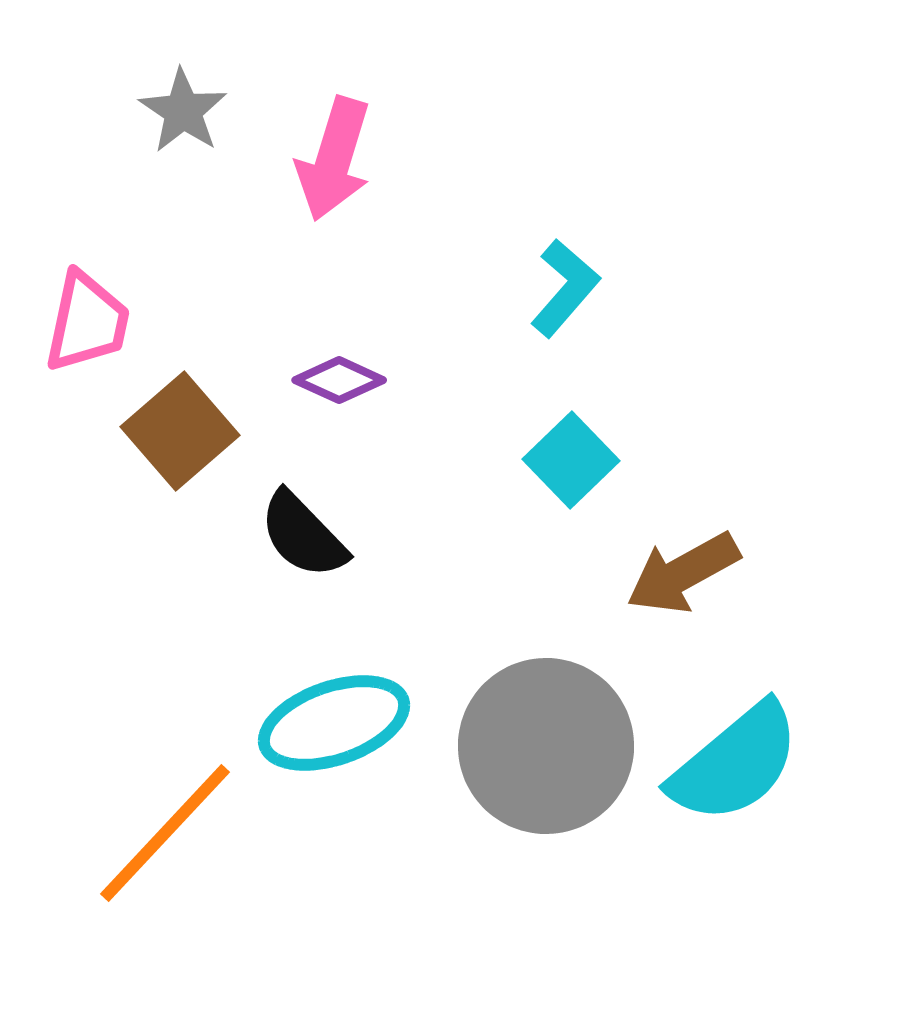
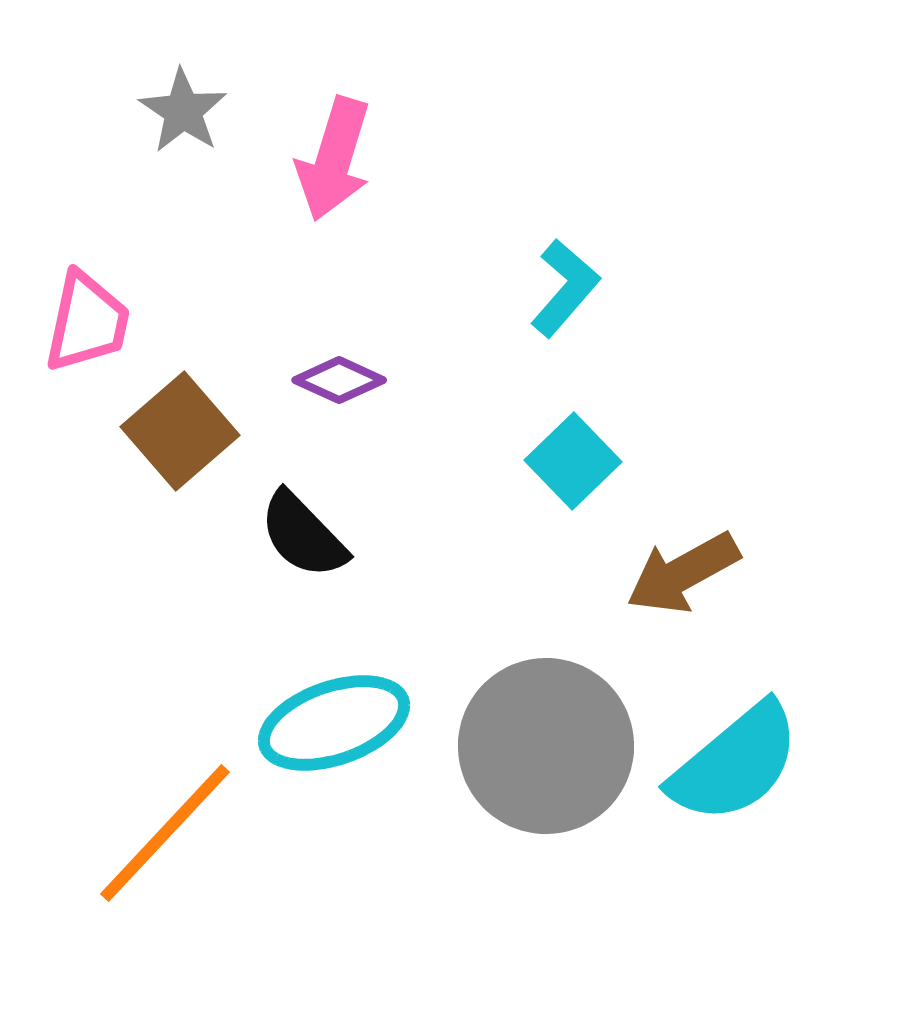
cyan square: moved 2 px right, 1 px down
